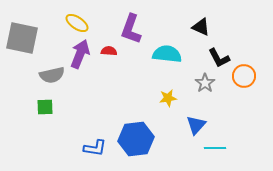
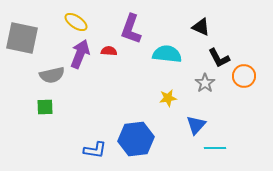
yellow ellipse: moved 1 px left, 1 px up
blue L-shape: moved 2 px down
